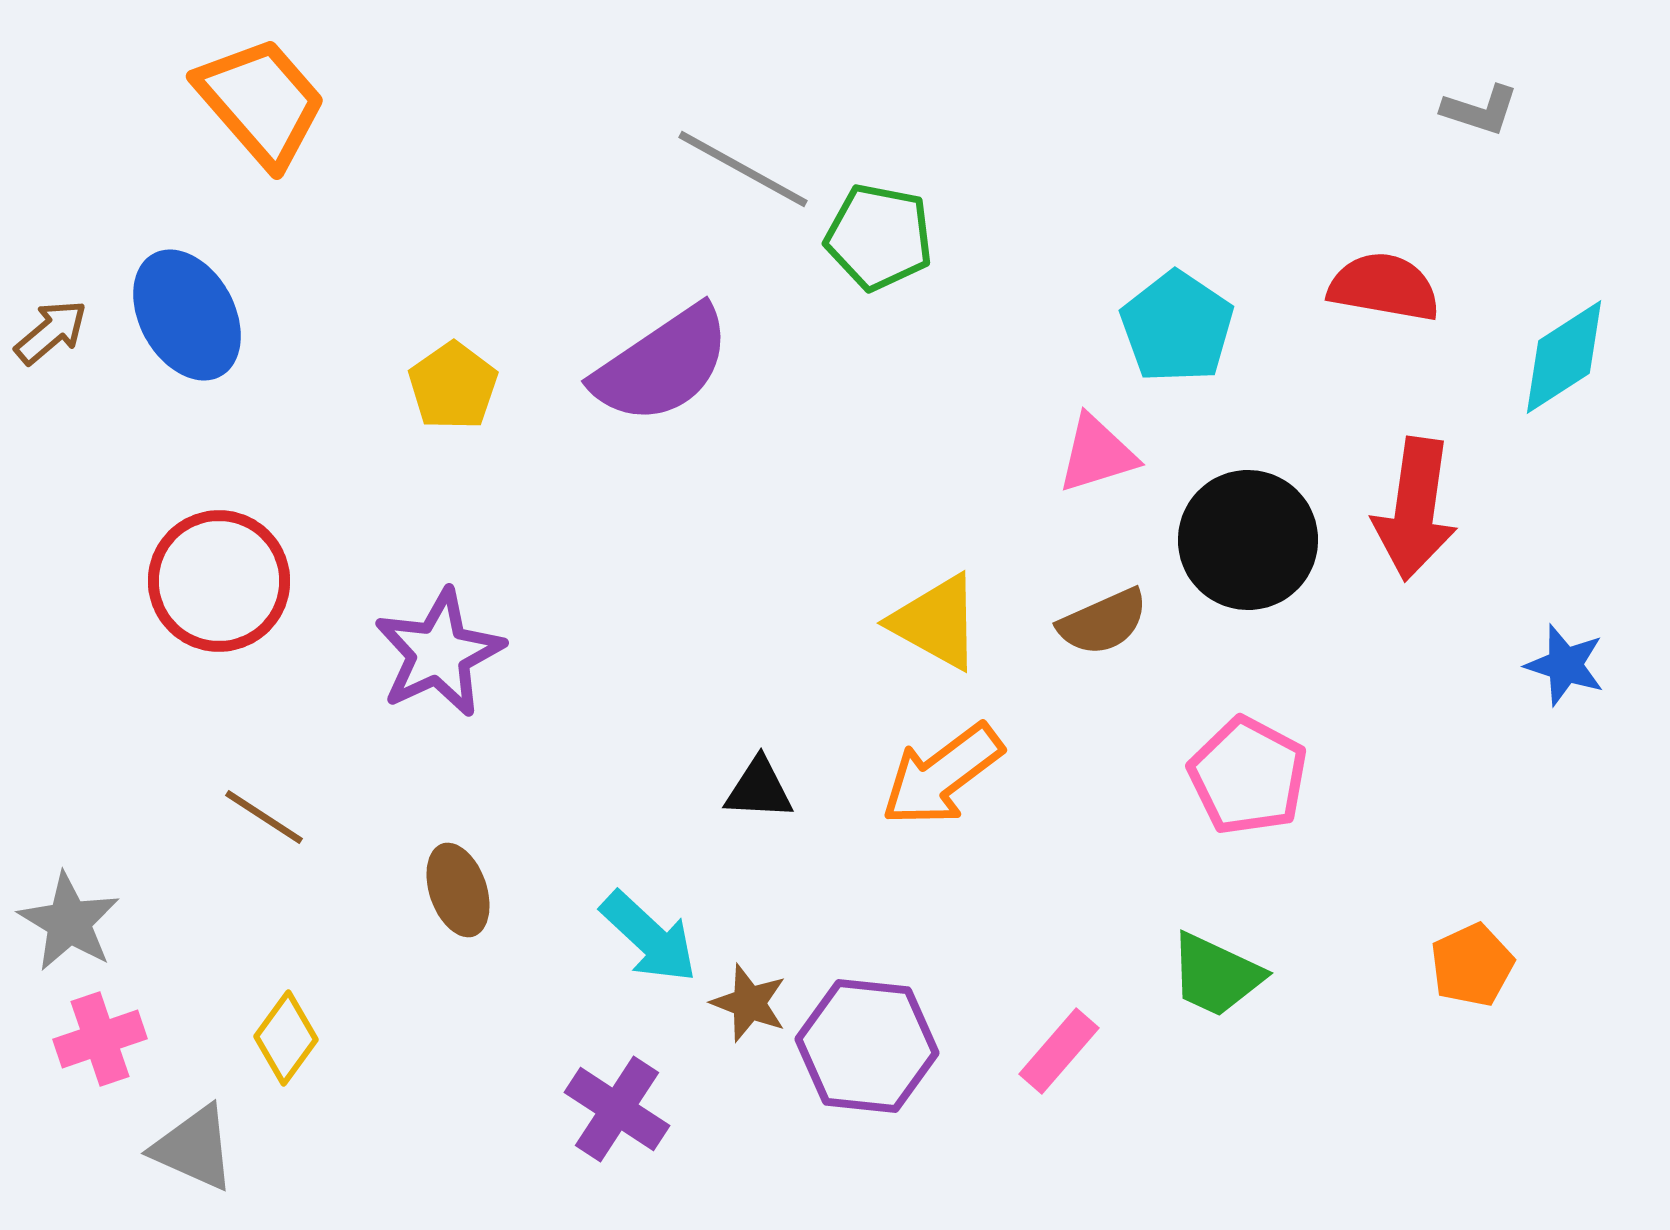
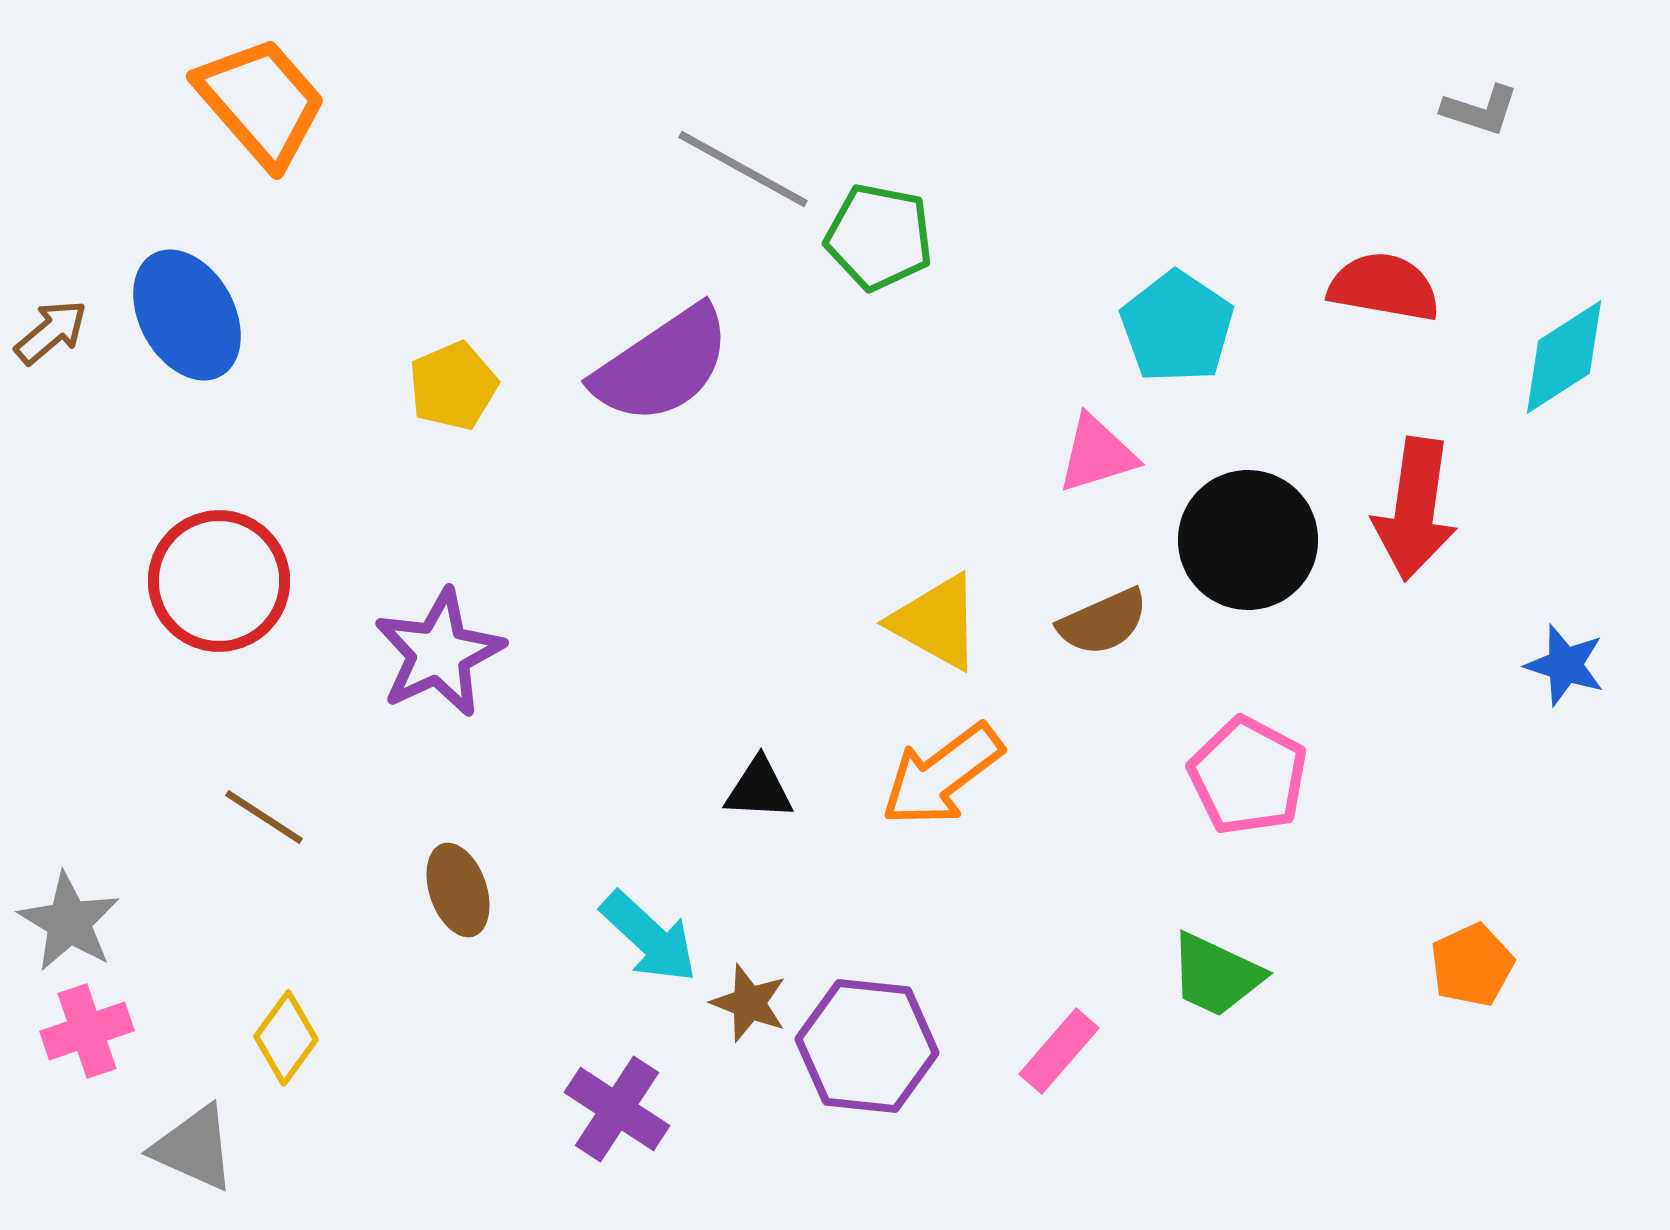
yellow pentagon: rotated 12 degrees clockwise
pink cross: moved 13 px left, 8 px up
